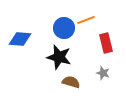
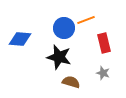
red rectangle: moved 2 px left
